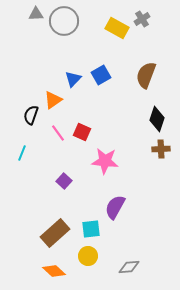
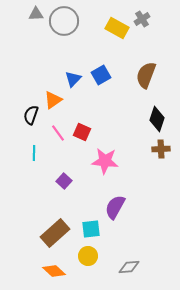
cyan line: moved 12 px right; rotated 21 degrees counterclockwise
